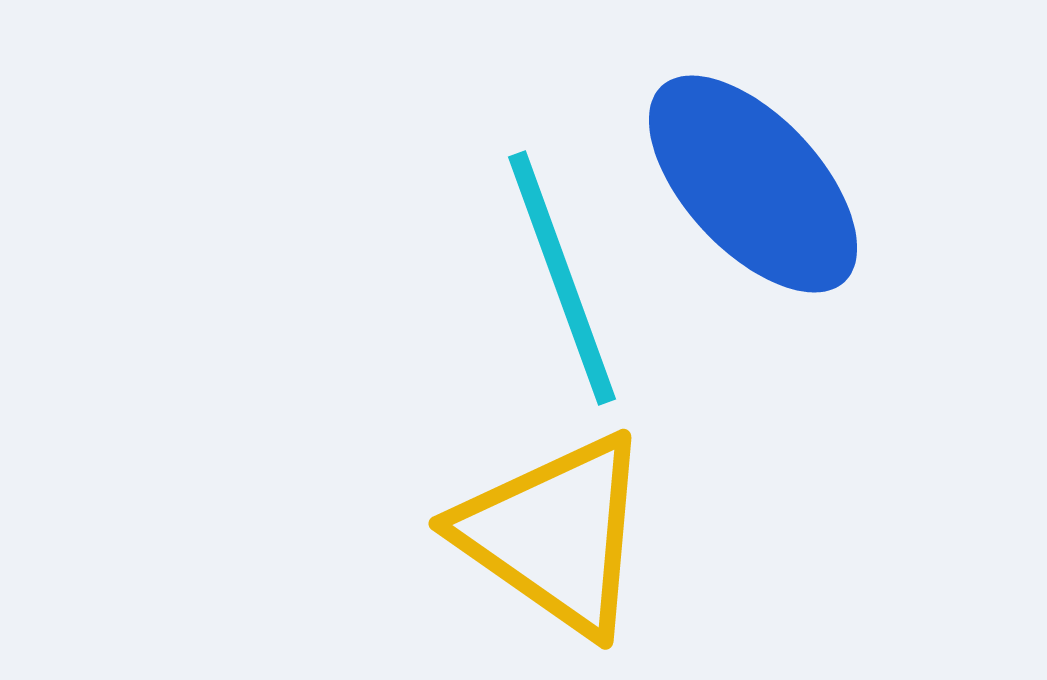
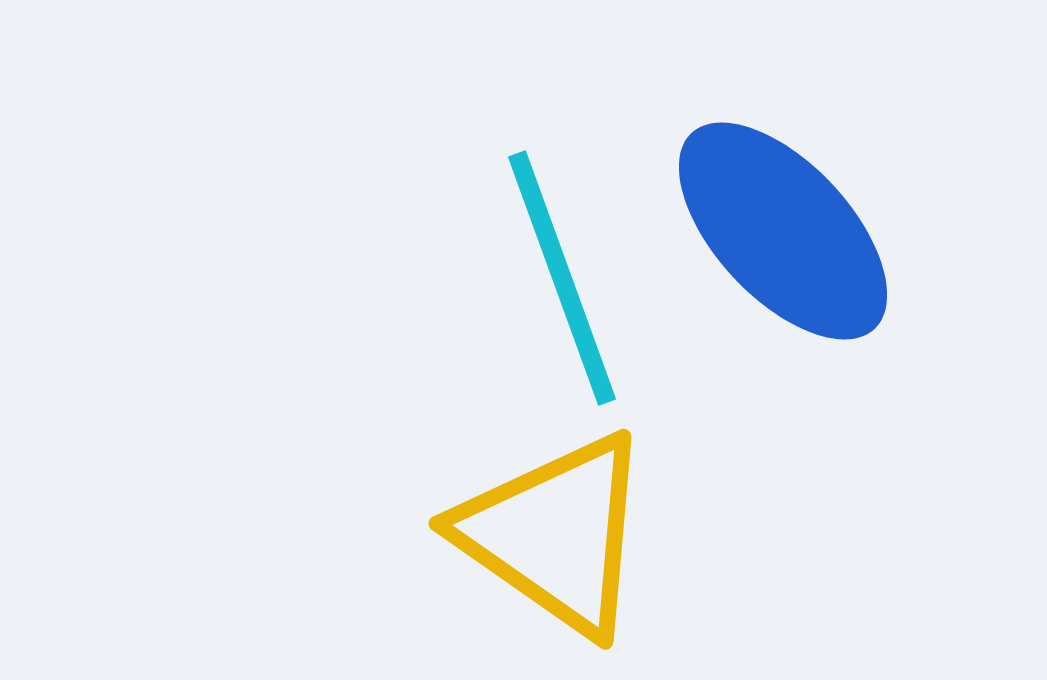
blue ellipse: moved 30 px right, 47 px down
